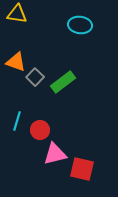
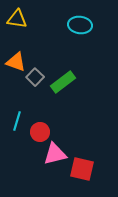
yellow triangle: moved 5 px down
red circle: moved 2 px down
